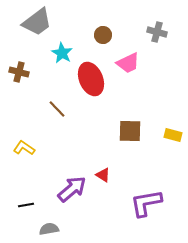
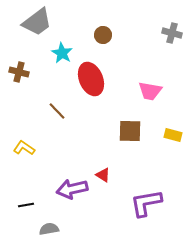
gray cross: moved 15 px right, 1 px down
pink trapezoid: moved 22 px right, 28 px down; rotated 35 degrees clockwise
brown line: moved 2 px down
purple arrow: rotated 152 degrees counterclockwise
